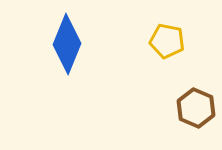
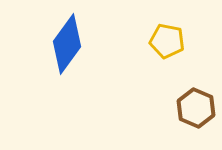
blue diamond: rotated 14 degrees clockwise
